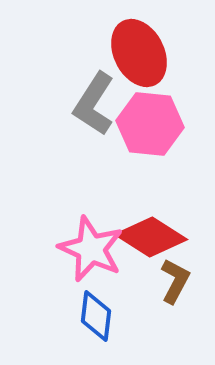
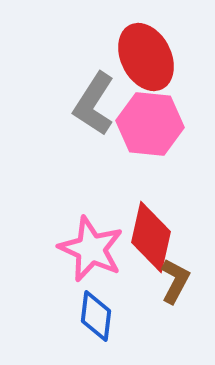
red ellipse: moved 7 px right, 4 px down
red diamond: rotated 70 degrees clockwise
